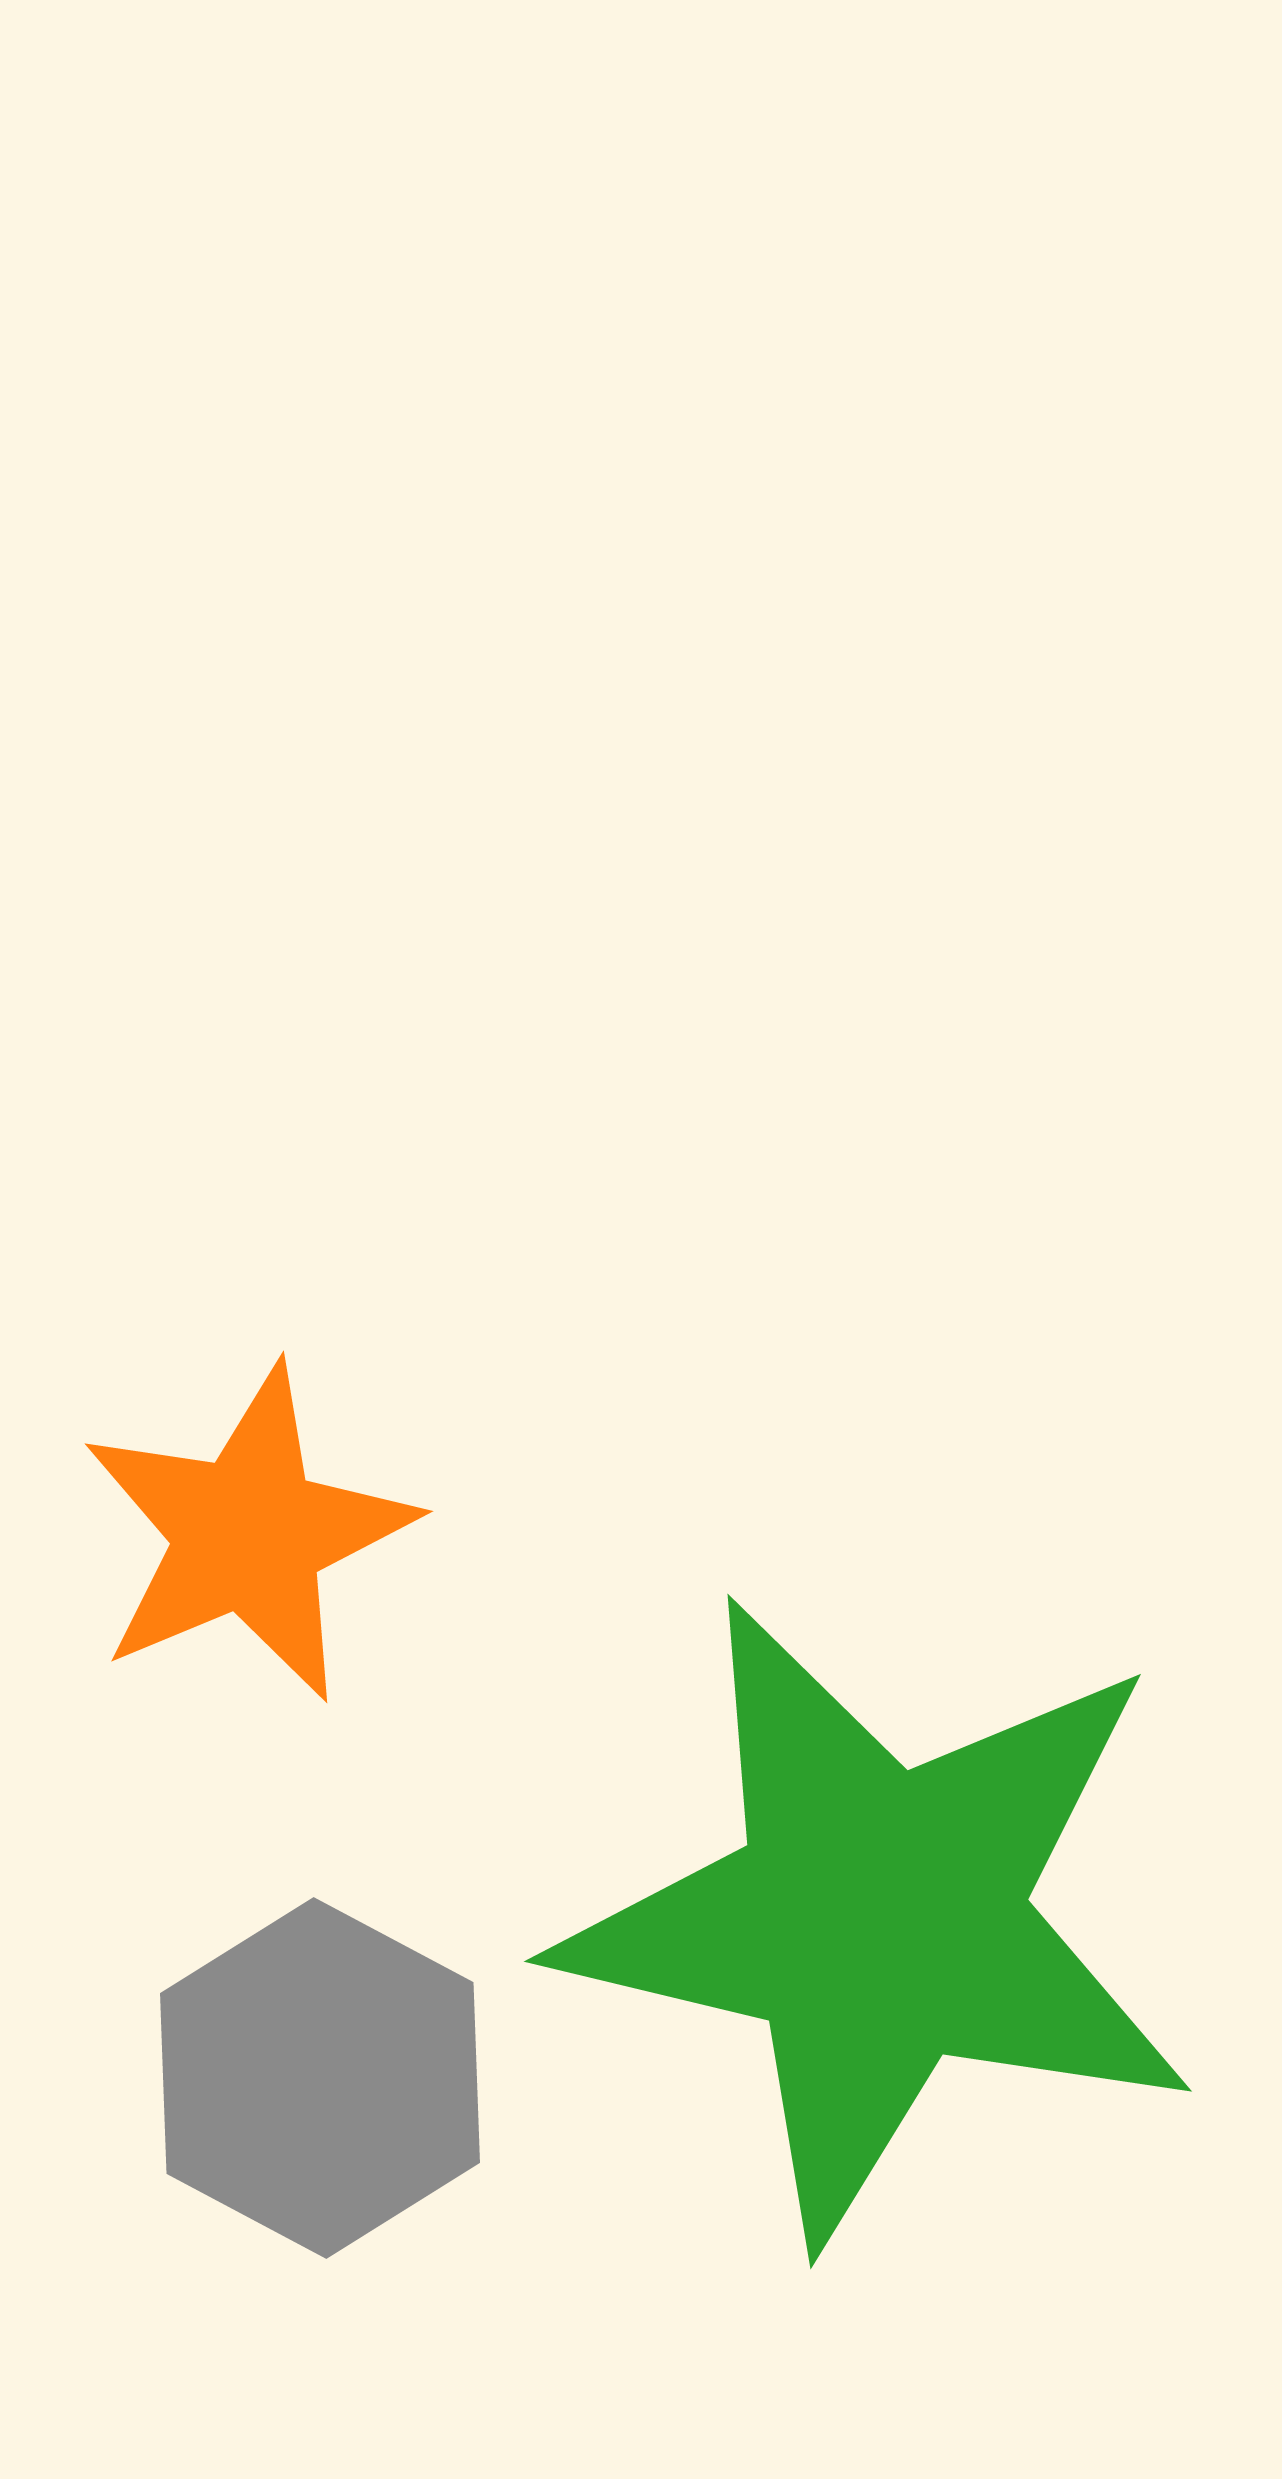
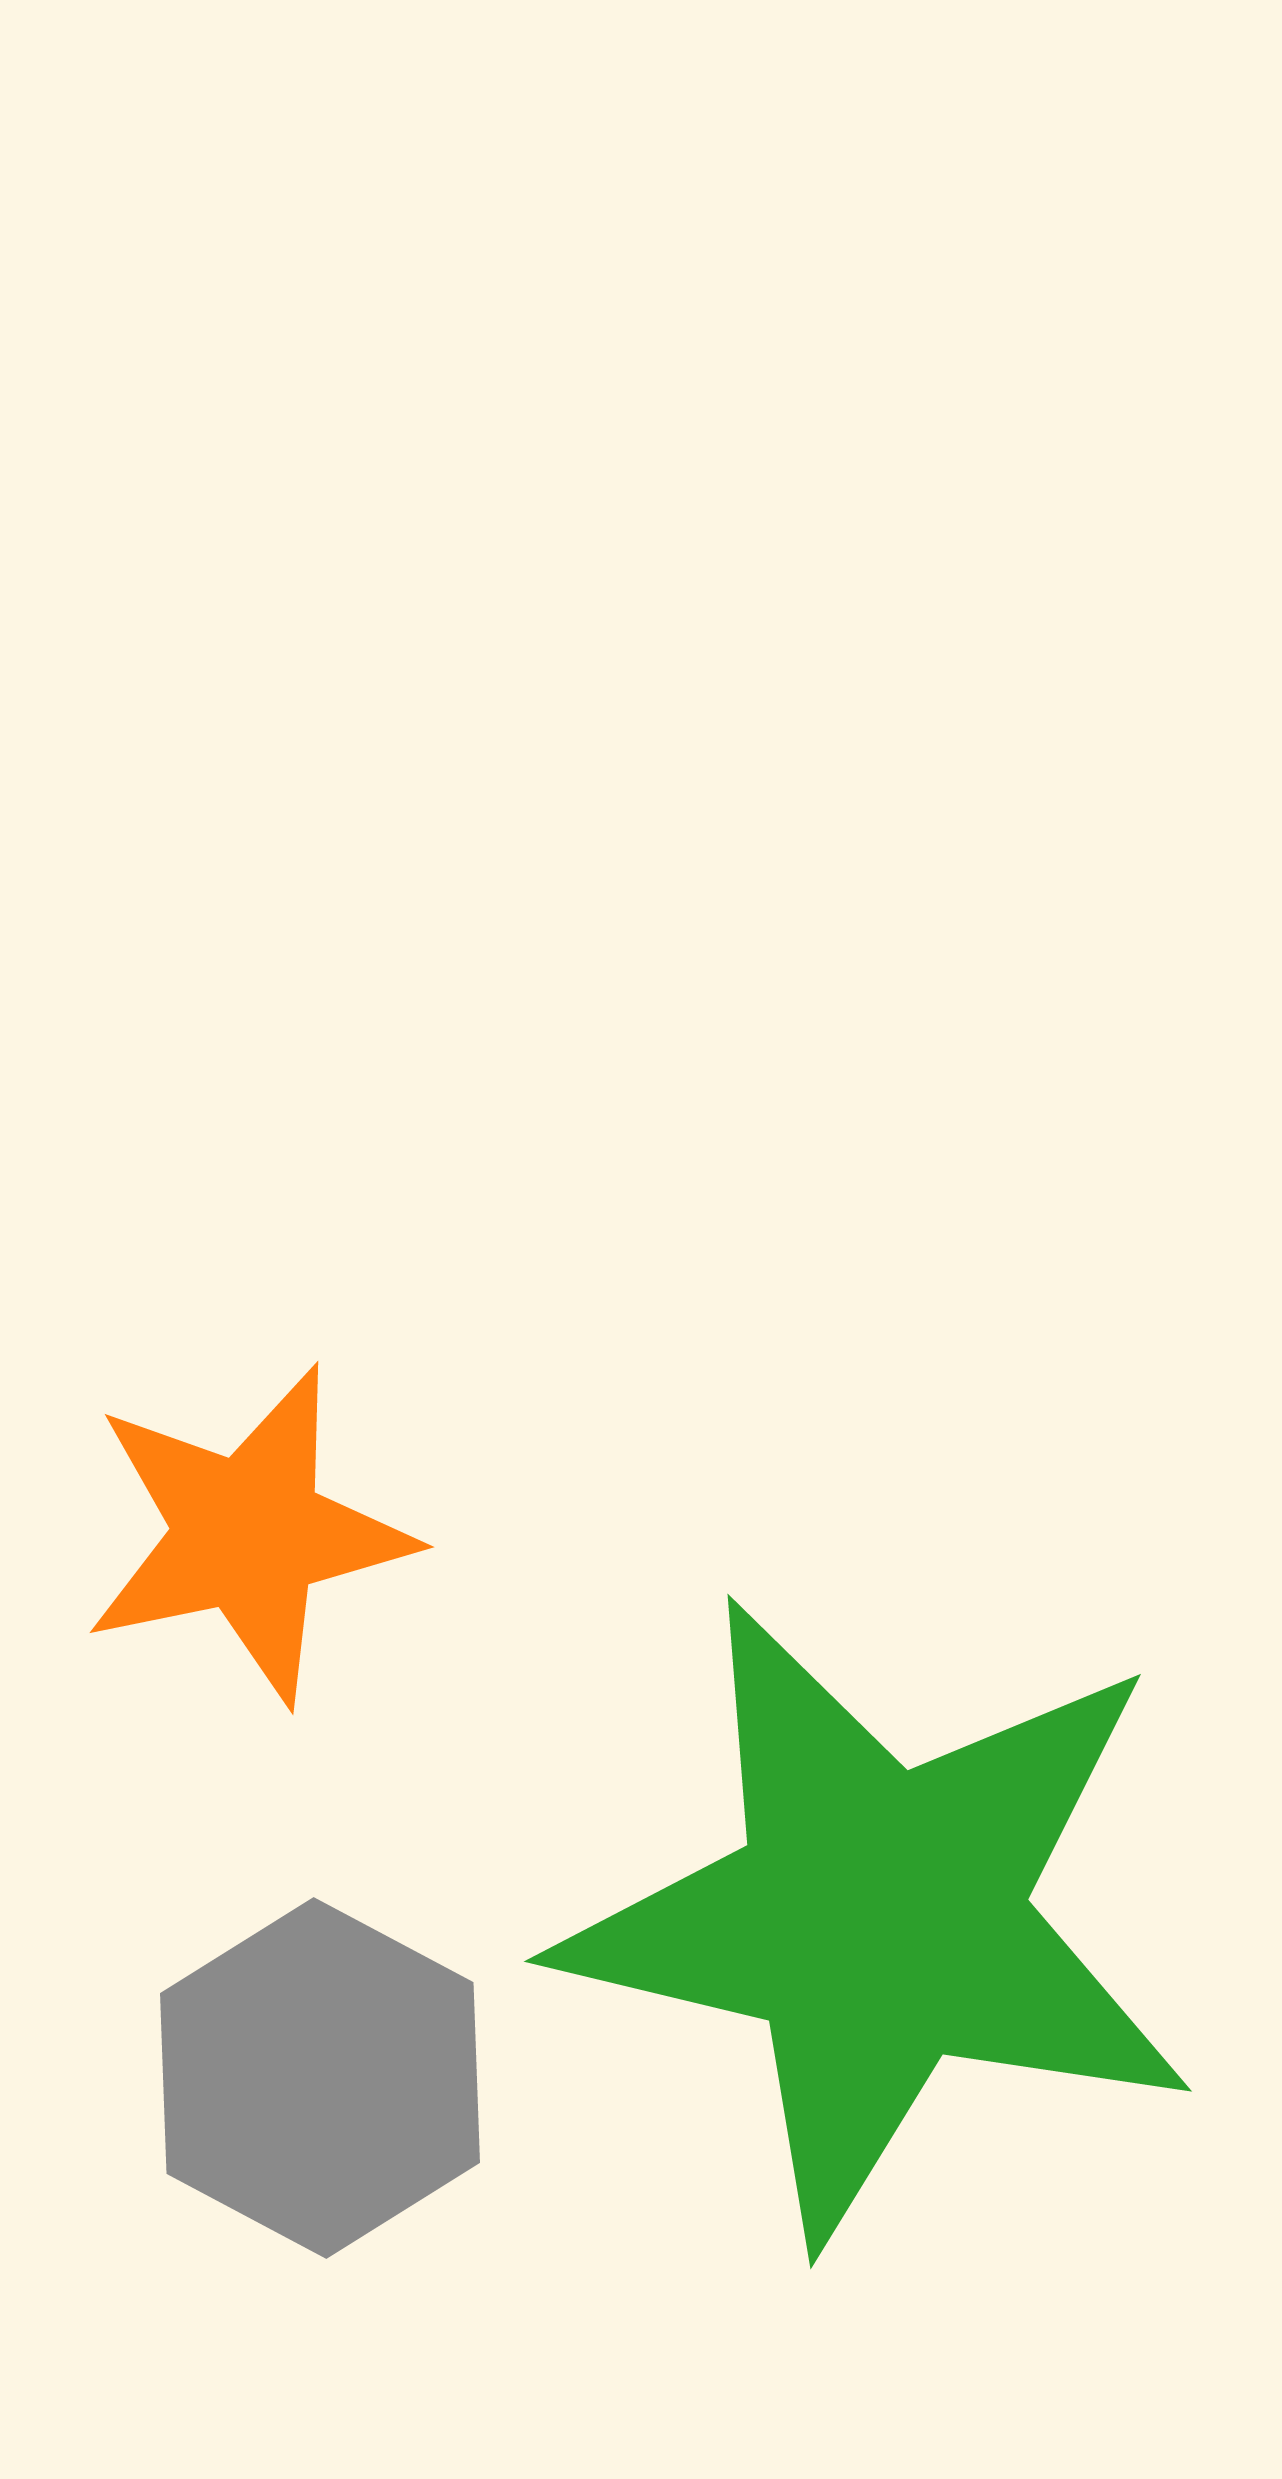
orange star: rotated 11 degrees clockwise
